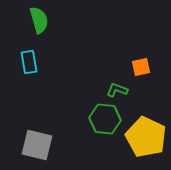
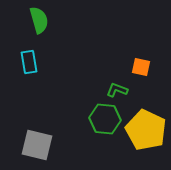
orange square: rotated 24 degrees clockwise
yellow pentagon: moved 7 px up
